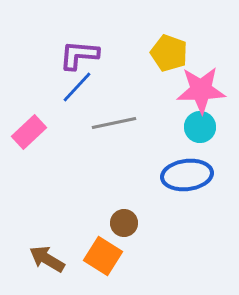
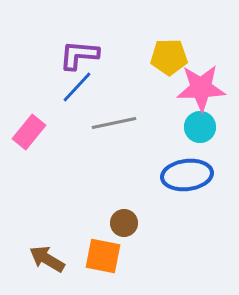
yellow pentagon: moved 4 px down; rotated 21 degrees counterclockwise
pink star: moved 2 px up
pink rectangle: rotated 8 degrees counterclockwise
orange square: rotated 21 degrees counterclockwise
